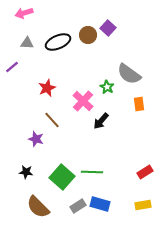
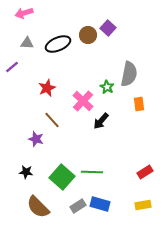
black ellipse: moved 2 px down
gray semicircle: rotated 115 degrees counterclockwise
